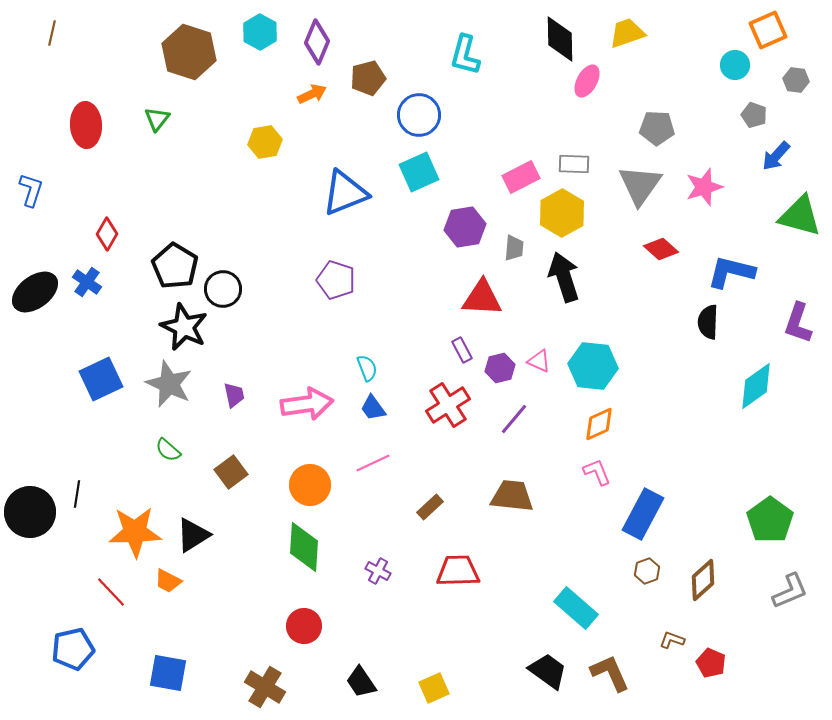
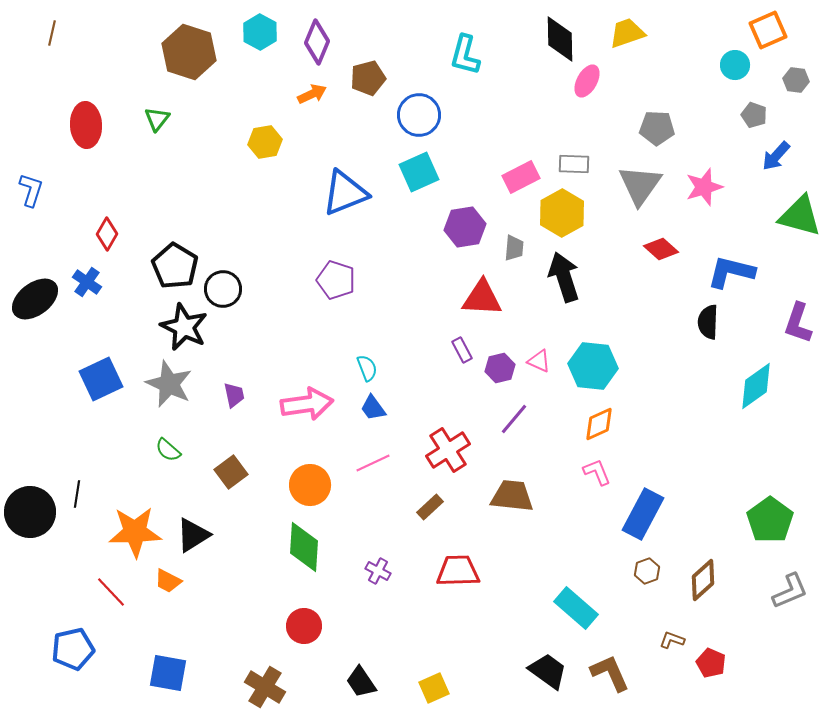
black ellipse at (35, 292): moved 7 px down
red cross at (448, 405): moved 45 px down
